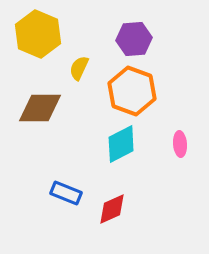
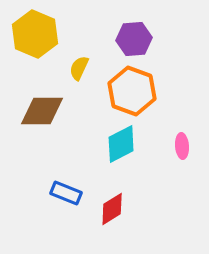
yellow hexagon: moved 3 px left
brown diamond: moved 2 px right, 3 px down
pink ellipse: moved 2 px right, 2 px down
red diamond: rotated 8 degrees counterclockwise
